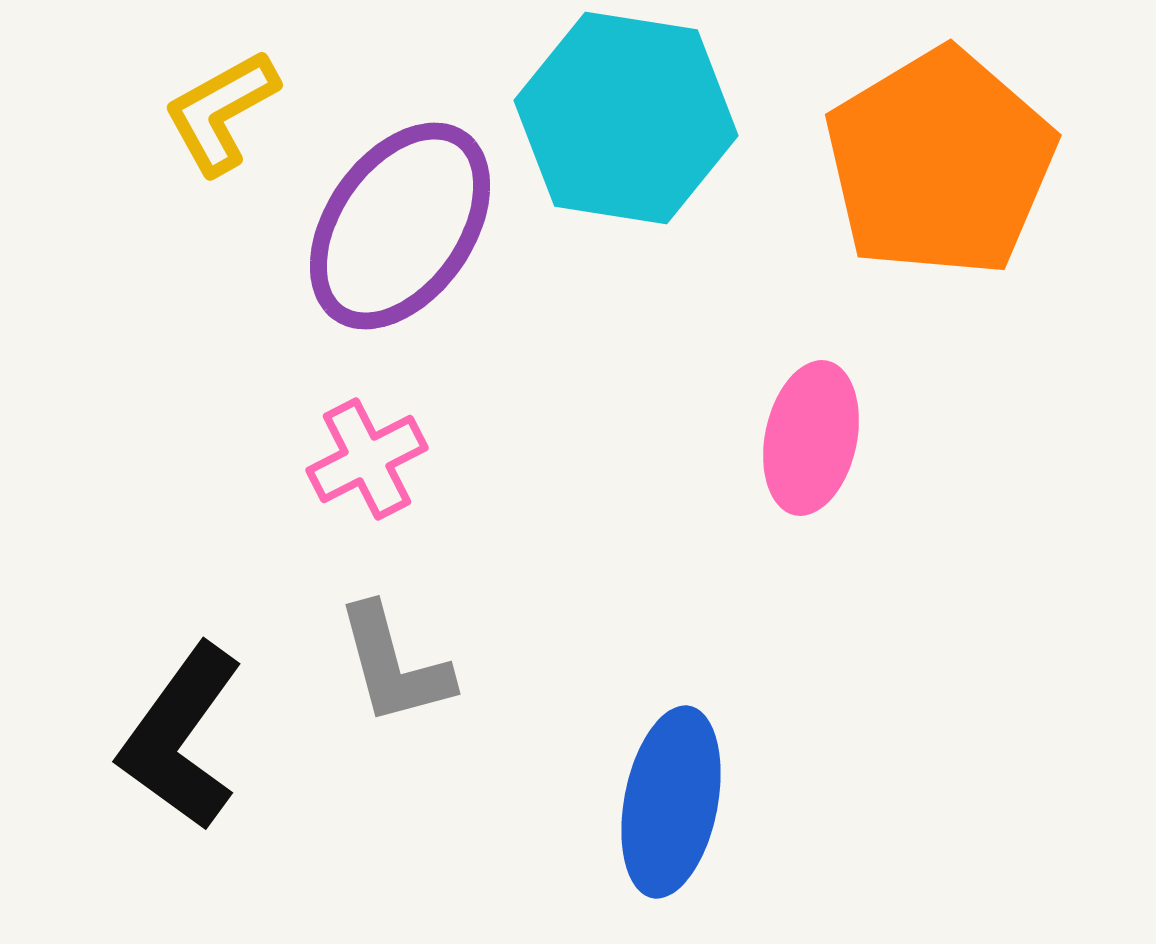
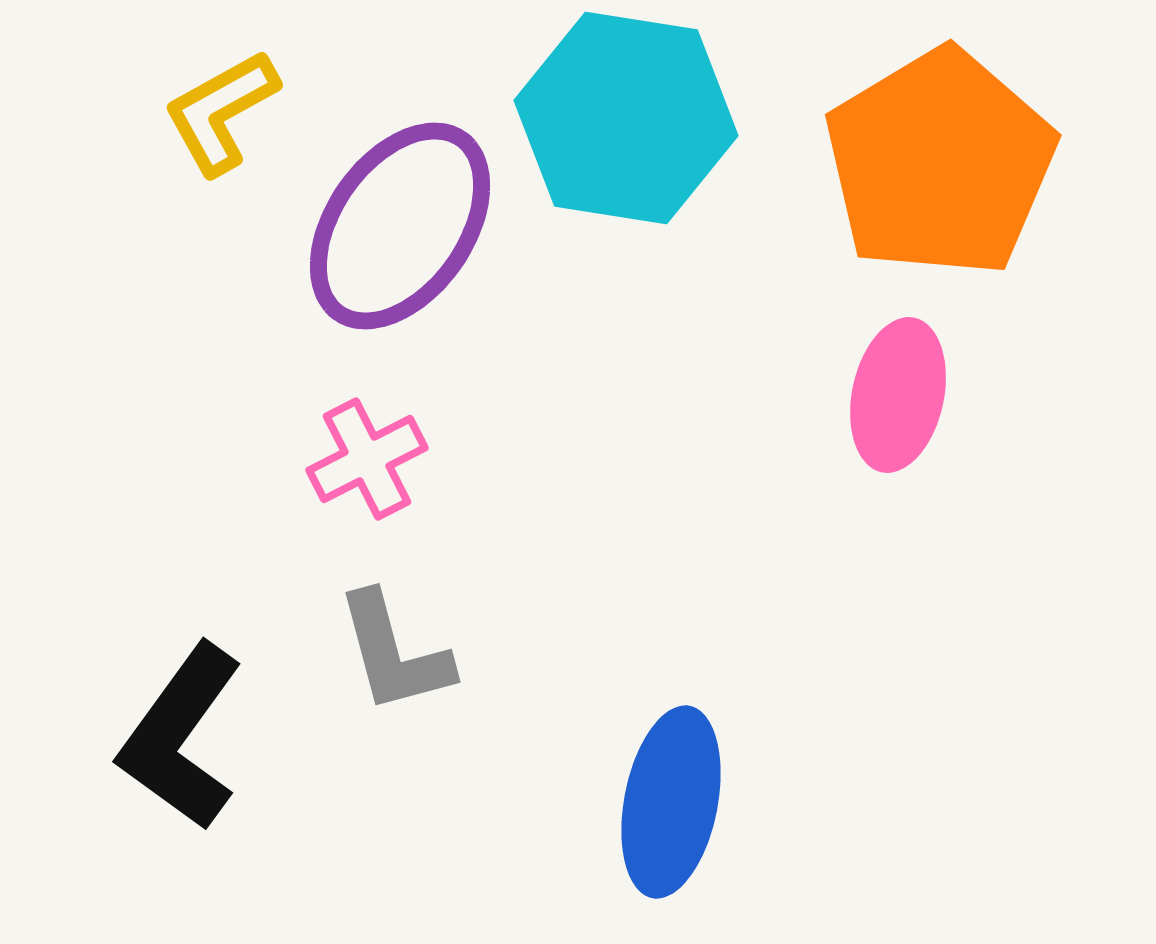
pink ellipse: moved 87 px right, 43 px up
gray L-shape: moved 12 px up
